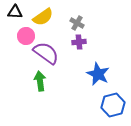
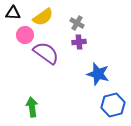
black triangle: moved 2 px left, 1 px down
pink circle: moved 1 px left, 1 px up
blue star: rotated 10 degrees counterclockwise
green arrow: moved 8 px left, 26 px down
